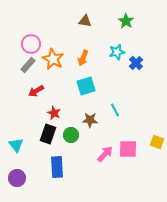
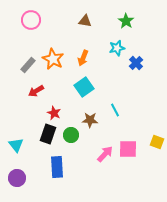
pink circle: moved 24 px up
cyan star: moved 4 px up
cyan square: moved 2 px left, 1 px down; rotated 18 degrees counterclockwise
